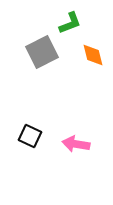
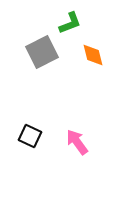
pink arrow: moved 1 px right, 2 px up; rotated 44 degrees clockwise
